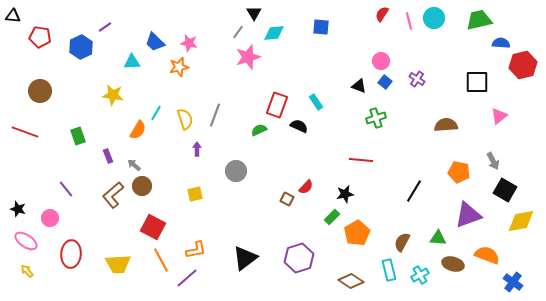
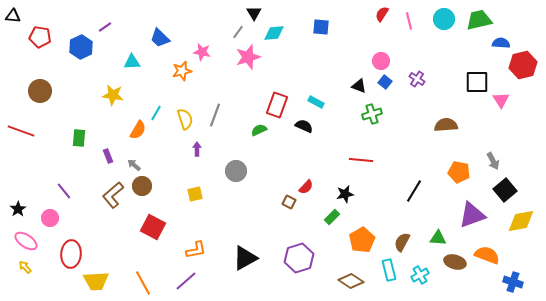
cyan circle at (434, 18): moved 10 px right, 1 px down
blue trapezoid at (155, 42): moved 5 px right, 4 px up
pink star at (189, 43): moved 13 px right, 9 px down
orange star at (179, 67): moved 3 px right, 4 px down
cyan rectangle at (316, 102): rotated 28 degrees counterclockwise
pink triangle at (499, 116): moved 2 px right, 16 px up; rotated 24 degrees counterclockwise
green cross at (376, 118): moved 4 px left, 4 px up
black semicircle at (299, 126): moved 5 px right
red line at (25, 132): moved 4 px left, 1 px up
green rectangle at (78, 136): moved 1 px right, 2 px down; rotated 24 degrees clockwise
purple line at (66, 189): moved 2 px left, 2 px down
black square at (505, 190): rotated 20 degrees clockwise
brown square at (287, 199): moved 2 px right, 3 px down
black star at (18, 209): rotated 21 degrees clockwise
purple triangle at (468, 215): moved 4 px right
orange pentagon at (357, 233): moved 5 px right, 7 px down
black triangle at (245, 258): rotated 8 degrees clockwise
orange line at (161, 260): moved 18 px left, 23 px down
yellow trapezoid at (118, 264): moved 22 px left, 17 px down
brown ellipse at (453, 264): moved 2 px right, 2 px up
yellow arrow at (27, 271): moved 2 px left, 4 px up
purple line at (187, 278): moved 1 px left, 3 px down
blue cross at (513, 282): rotated 18 degrees counterclockwise
